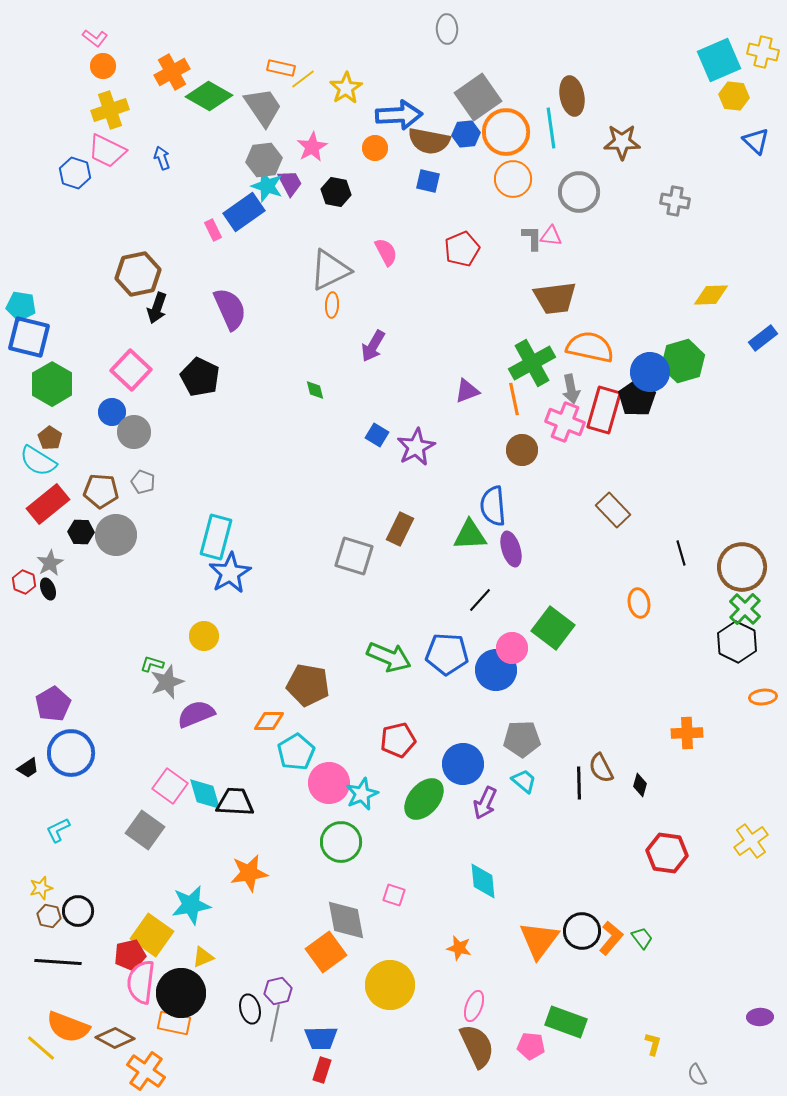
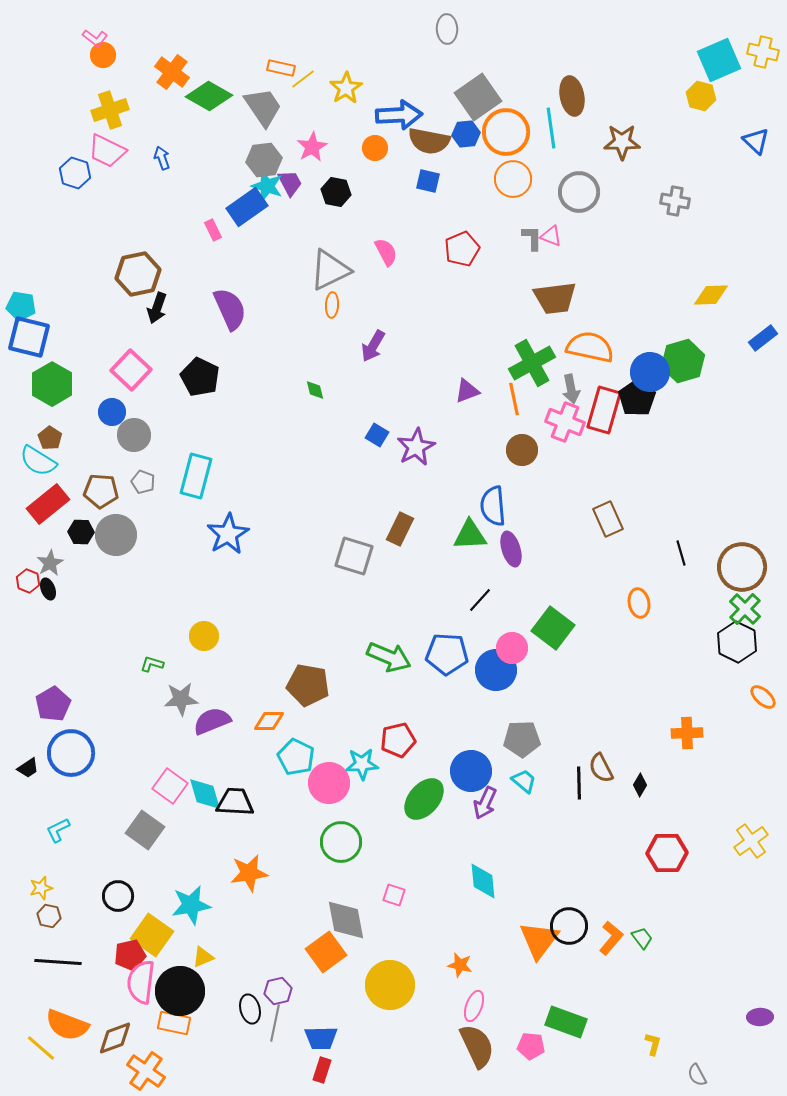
orange circle at (103, 66): moved 11 px up
orange cross at (172, 72): rotated 24 degrees counterclockwise
yellow hexagon at (734, 96): moved 33 px left; rotated 8 degrees clockwise
blue rectangle at (244, 212): moved 3 px right, 5 px up
pink triangle at (551, 236): rotated 15 degrees clockwise
gray circle at (134, 432): moved 3 px down
brown rectangle at (613, 510): moved 5 px left, 9 px down; rotated 20 degrees clockwise
cyan rectangle at (216, 537): moved 20 px left, 61 px up
blue star at (230, 573): moved 2 px left, 39 px up
red hexagon at (24, 582): moved 4 px right, 1 px up
gray star at (167, 682): moved 14 px right, 17 px down; rotated 16 degrees clockwise
orange ellipse at (763, 697): rotated 48 degrees clockwise
purple semicircle at (196, 714): moved 16 px right, 7 px down
cyan pentagon at (296, 752): moved 5 px down; rotated 15 degrees counterclockwise
blue circle at (463, 764): moved 8 px right, 7 px down
black diamond at (640, 785): rotated 15 degrees clockwise
cyan star at (362, 794): moved 30 px up; rotated 20 degrees clockwise
red hexagon at (667, 853): rotated 9 degrees counterclockwise
black circle at (78, 911): moved 40 px right, 15 px up
black circle at (582, 931): moved 13 px left, 5 px up
orange star at (459, 948): moved 1 px right, 17 px down
black circle at (181, 993): moved 1 px left, 2 px up
orange semicircle at (68, 1027): moved 1 px left, 2 px up
brown diamond at (115, 1038): rotated 48 degrees counterclockwise
